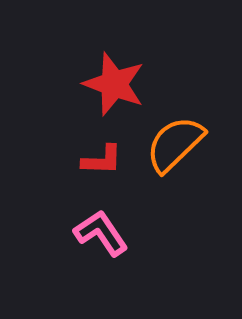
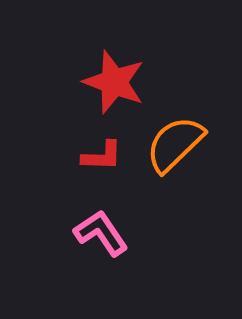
red star: moved 2 px up
red L-shape: moved 4 px up
